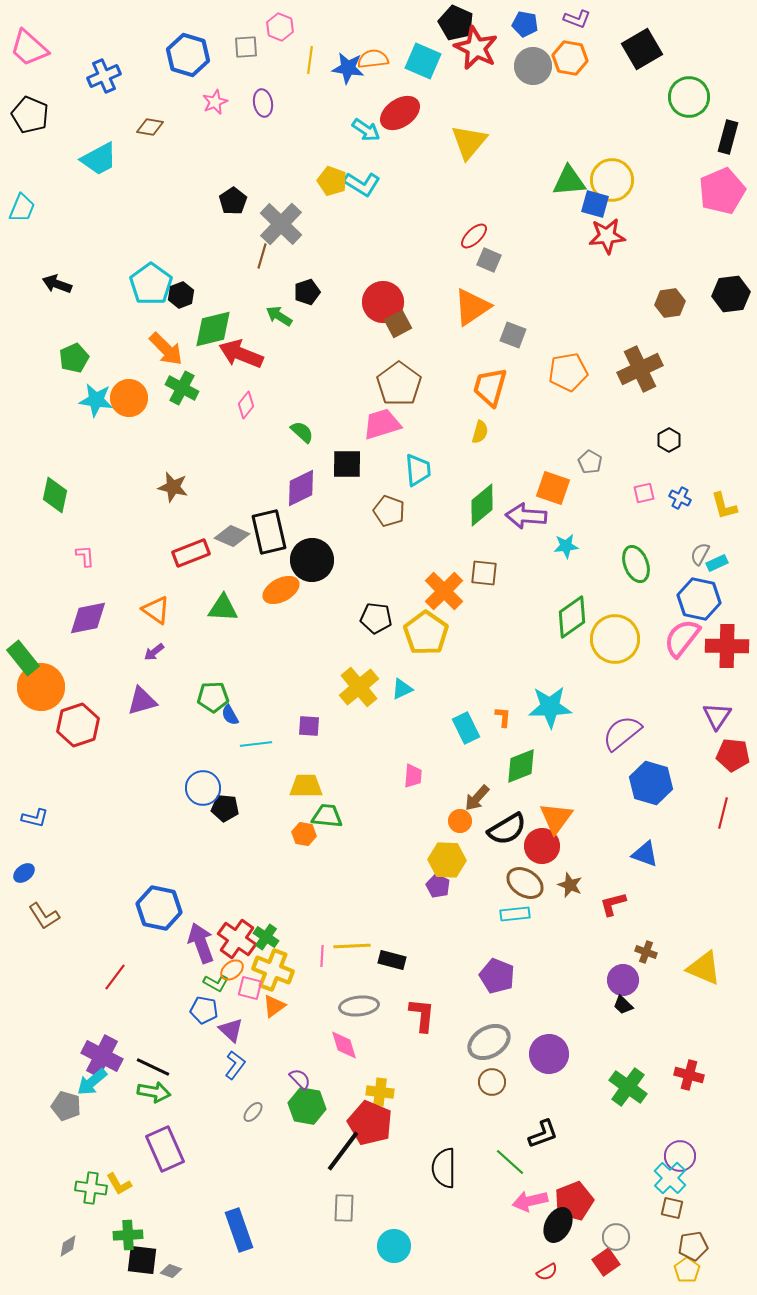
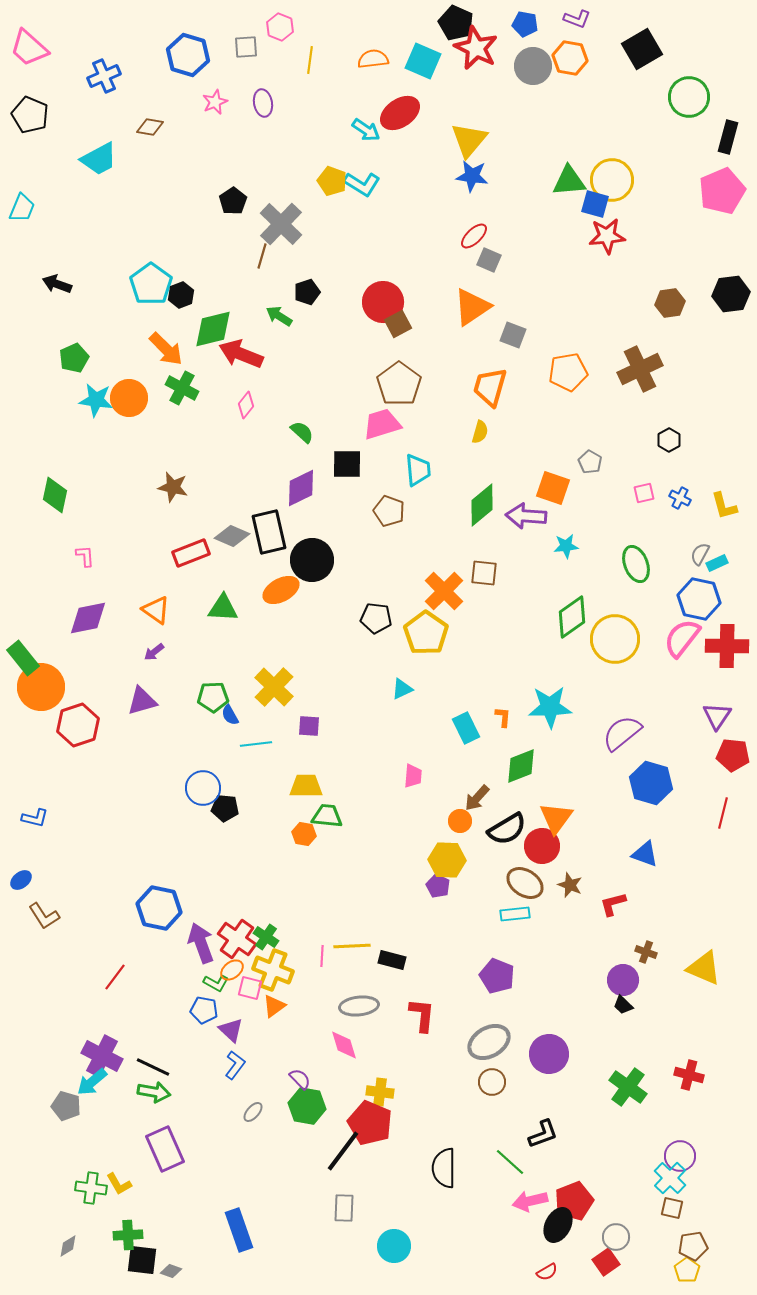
blue star at (348, 68): moved 124 px right, 108 px down
yellow triangle at (469, 142): moved 2 px up
yellow cross at (359, 687): moved 85 px left; rotated 6 degrees counterclockwise
blue ellipse at (24, 873): moved 3 px left, 7 px down
